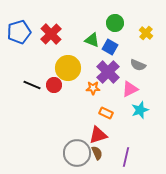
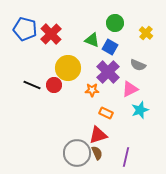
blue pentagon: moved 6 px right, 3 px up; rotated 30 degrees clockwise
orange star: moved 1 px left, 2 px down
